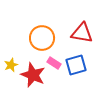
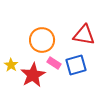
red triangle: moved 2 px right, 2 px down
orange circle: moved 2 px down
yellow star: rotated 16 degrees counterclockwise
red star: rotated 20 degrees clockwise
